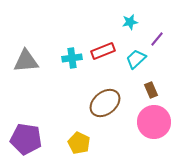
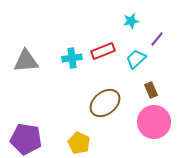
cyan star: moved 1 px right, 1 px up
